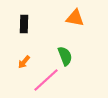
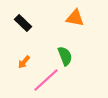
black rectangle: moved 1 px left, 1 px up; rotated 48 degrees counterclockwise
